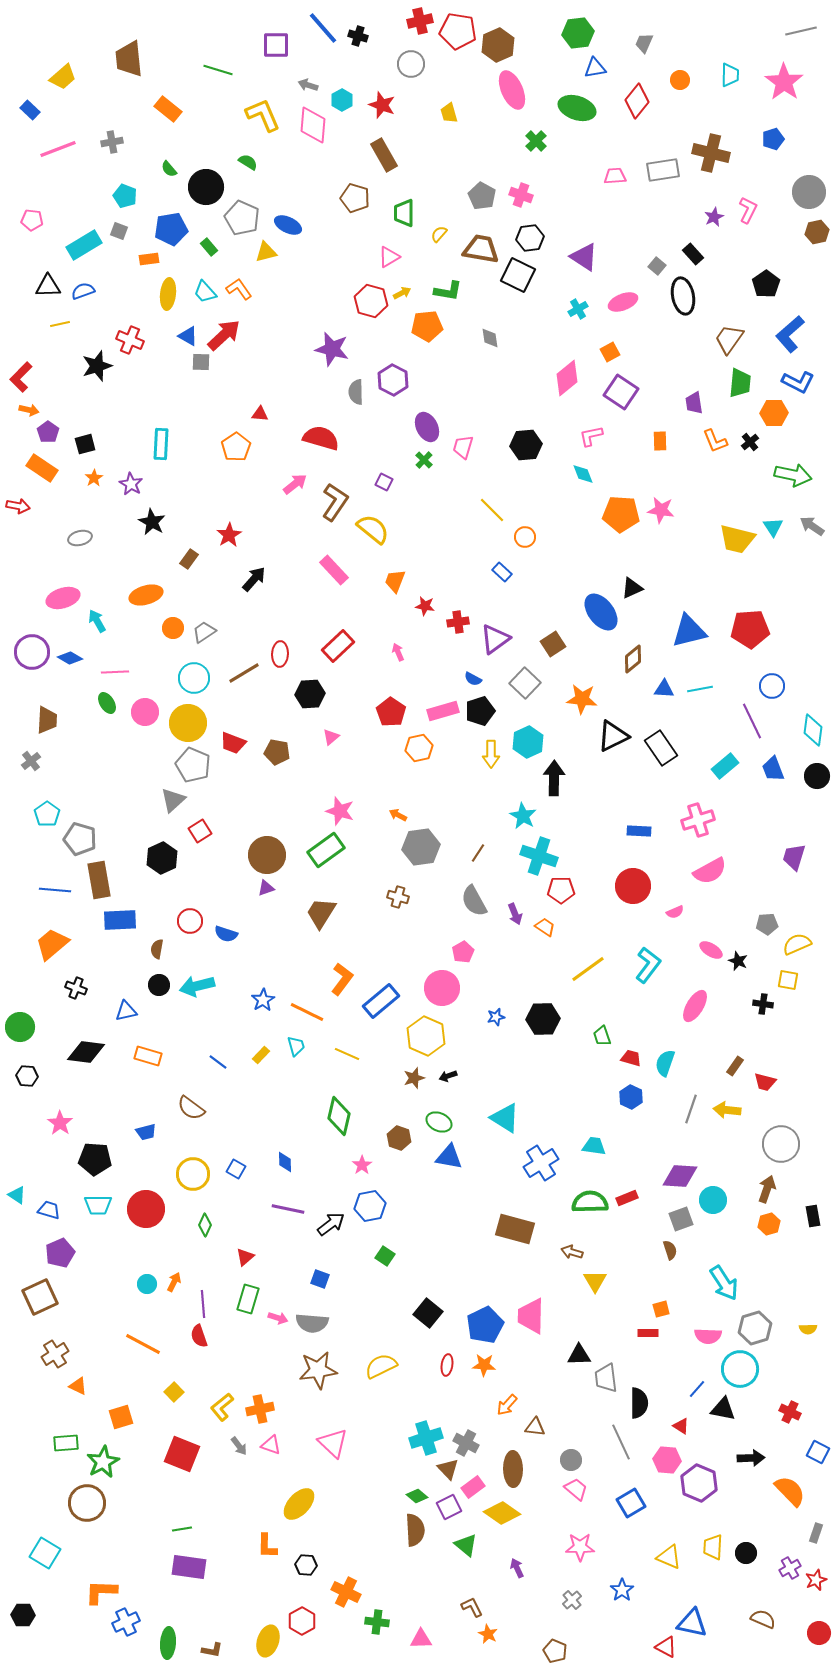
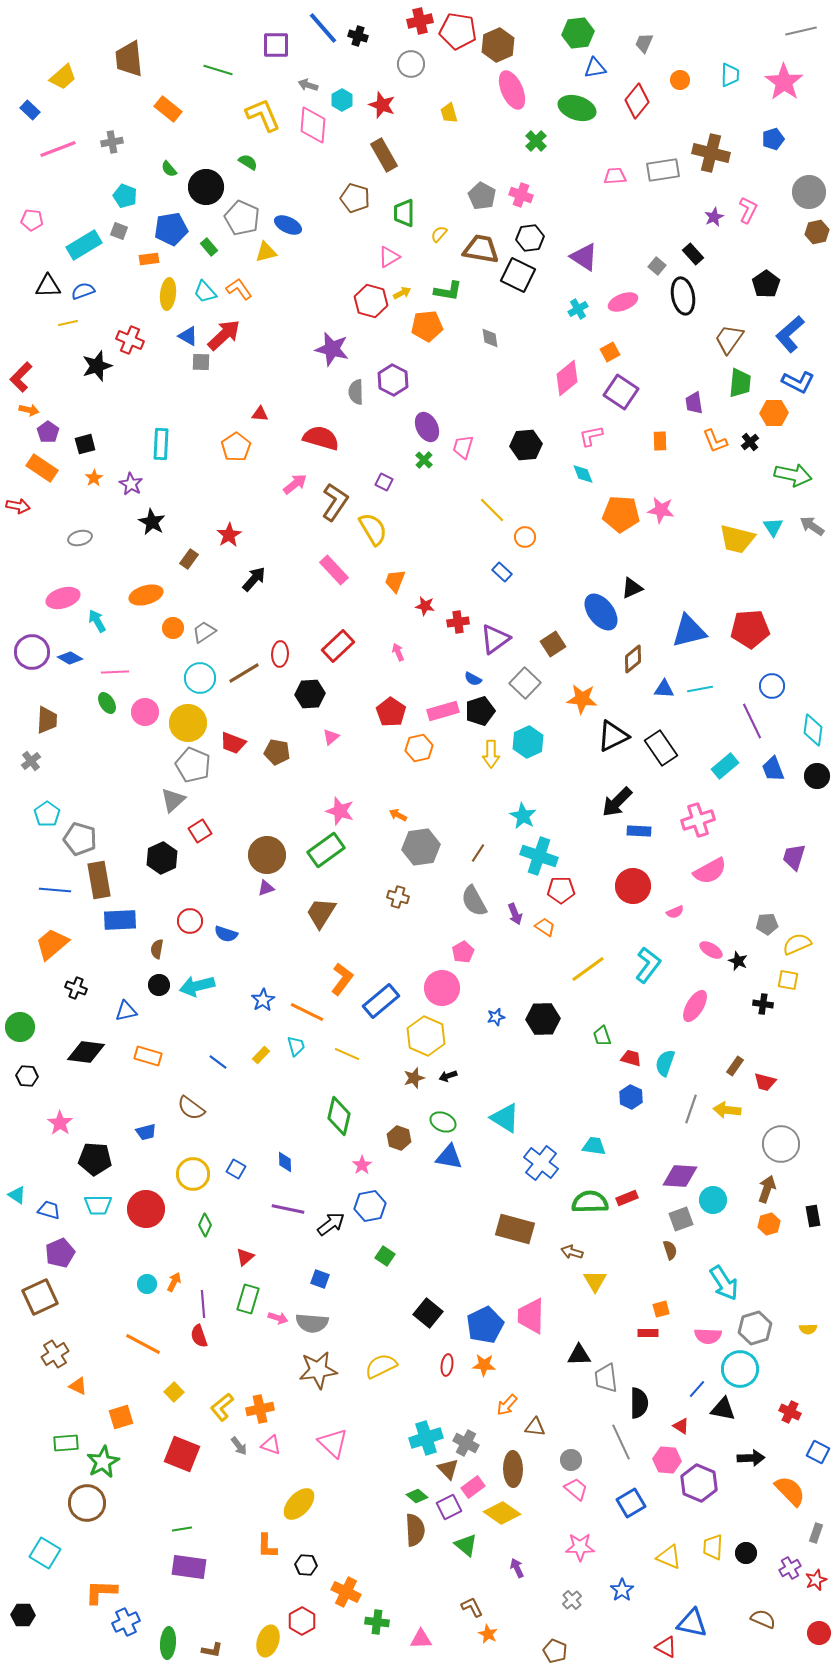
yellow line at (60, 324): moved 8 px right, 1 px up
yellow semicircle at (373, 529): rotated 20 degrees clockwise
cyan circle at (194, 678): moved 6 px right
black arrow at (554, 778): moved 63 px right, 24 px down; rotated 136 degrees counterclockwise
green ellipse at (439, 1122): moved 4 px right
blue cross at (541, 1163): rotated 20 degrees counterclockwise
